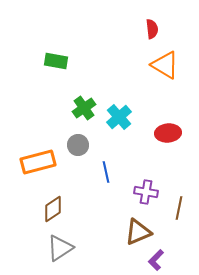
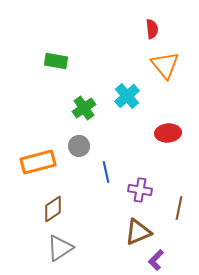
orange triangle: rotated 20 degrees clockwise
cyan cross: moved 8 px right, 21 px up
gray circle: moved 1 px right, 1 px down
purple cross: moved 6 px left, 2 px up
